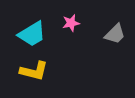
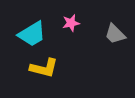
gray trapezoid: rotated 90 degrees clockwise
yellow L-shape: moved 10 px right, 3 px up
